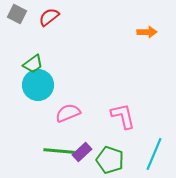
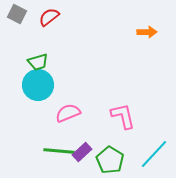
green trapezoid: moved 5 px right, 2 px up; rotated 20 degrees clockwise
cyan line: rotated 20 degrees clockwise
green pentagon: rotated 12 degrees clockwise
